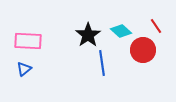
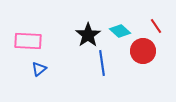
cyan diamond: moved 1 px left
red circle: moved 1 px down
blue triangle: moved 15 px right
